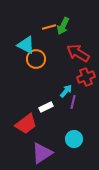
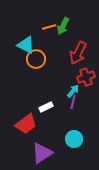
red arrow: rotated 95 degrees counterclockwise
cyan arrow: moved 7 px right
